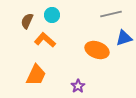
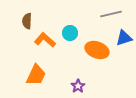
cyan circle: moved 18 px right, 18 px down
brown semicircle: rotated 21 degrees counterclockwise
